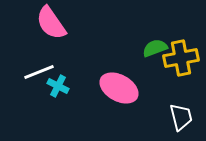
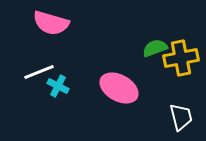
pink semicircle: rotated 39 degrees counterclockwise
